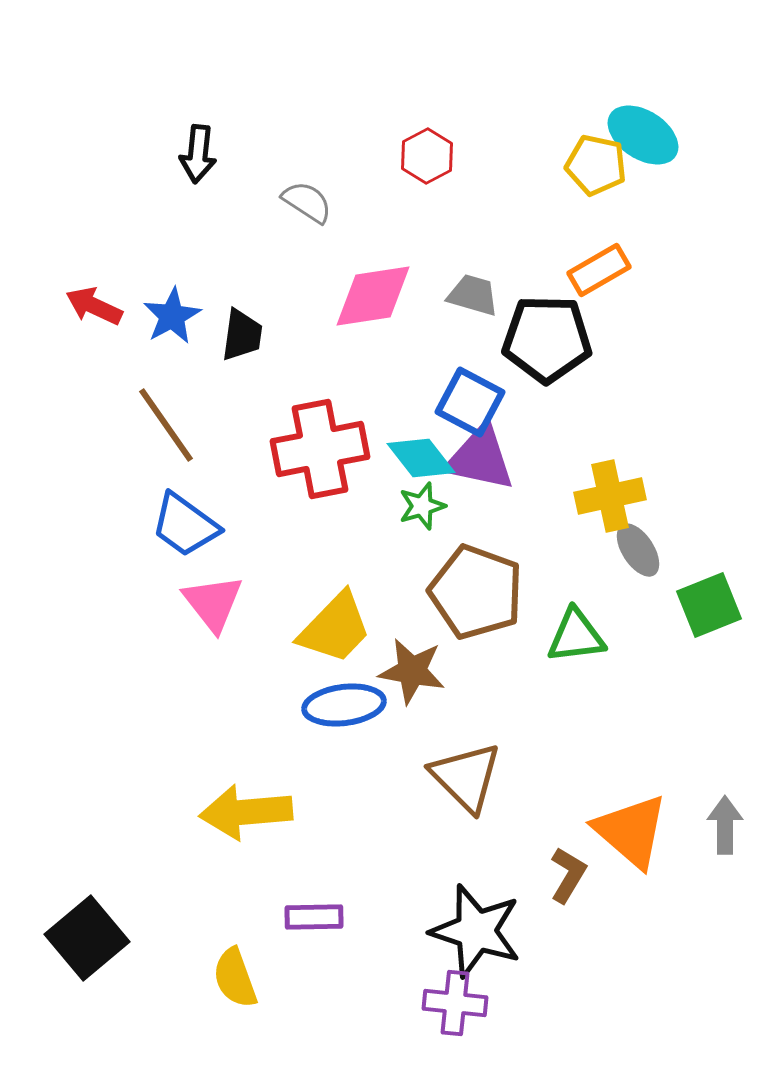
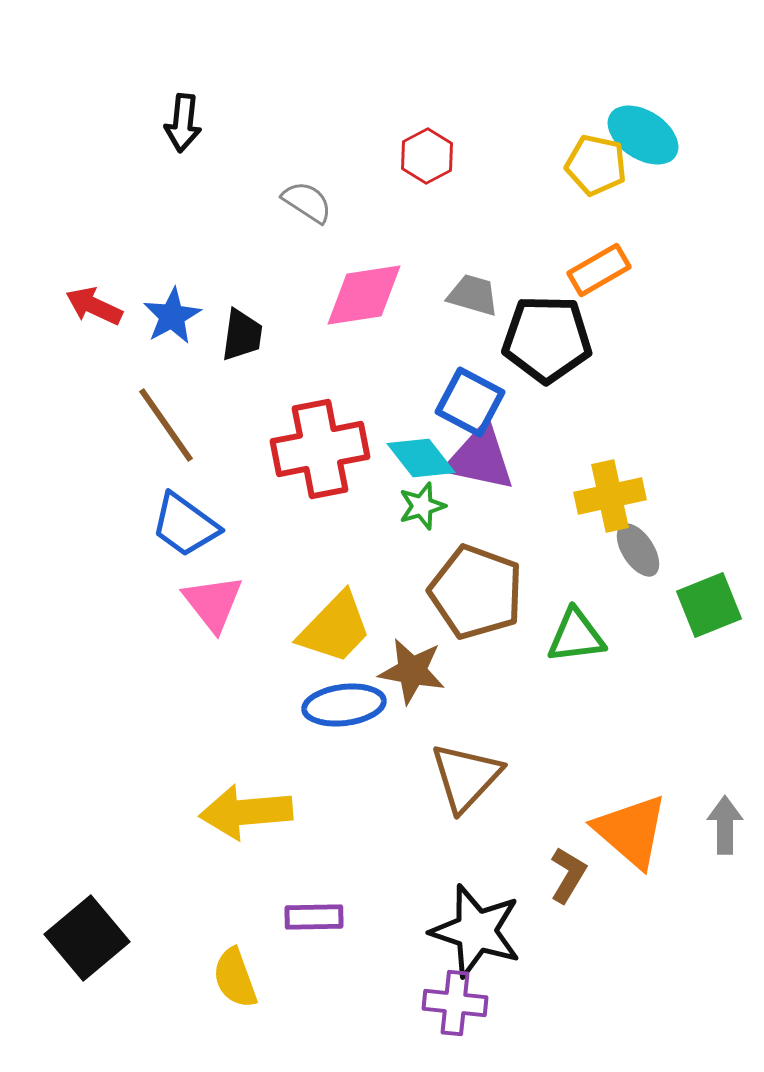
black arrow: moved 15 px left, 31 px up
pink diamond: moved 9 px left, 1 px up
brown triangle: rotated 28 degrees clockwise
